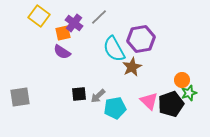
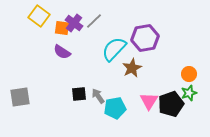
gray line: moved 5 px left, 4 px down
orange square: moved 1 px left, 5 px up; rotated 21 degrees clockwise
purple hexagon: moved 4 px right, 1 px up
cyan semicircle: rotated 72 degrees clockwise
brown star: moved 1 px down
orange circle: moved 7 px right, 6 px up
gray arrow: rotated 98 degrees clockwise
pink triangle: rotated 18 degrees clockwise
